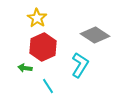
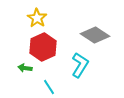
cyan line: moved 1 px right, 1 px down
